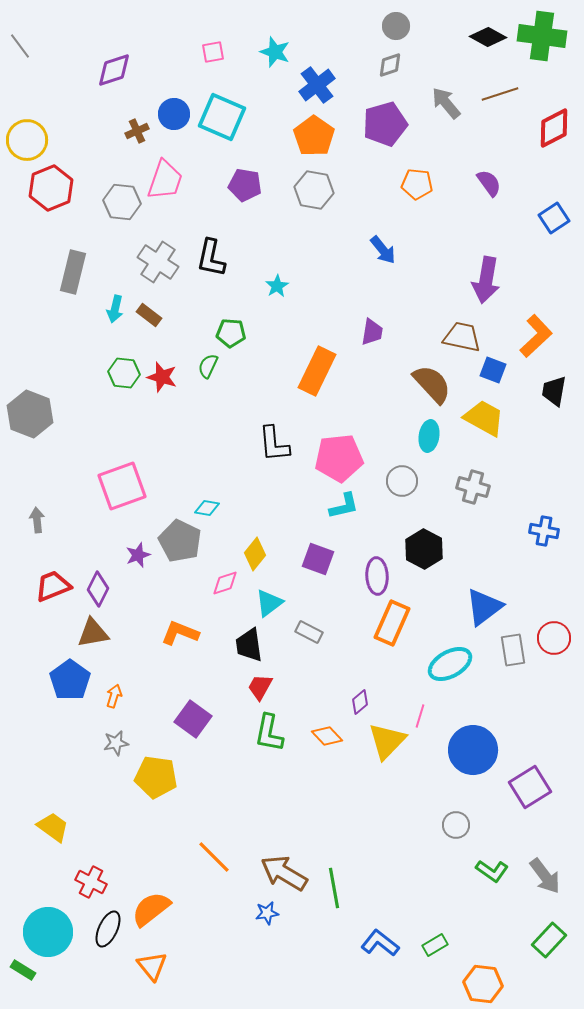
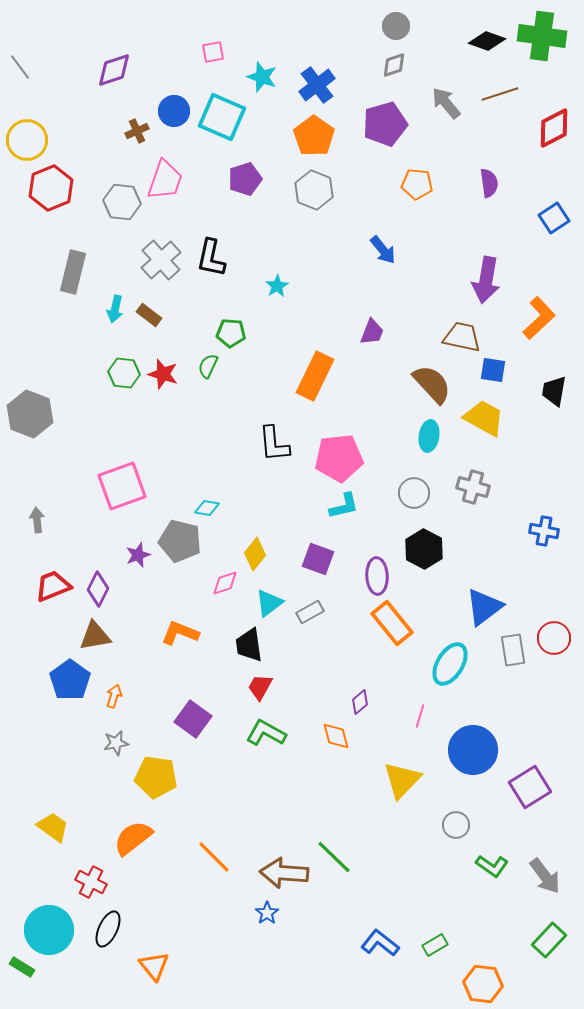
black diamond at (488, 37): moved 1 px left, 4 px down; rotated 9 degrees counterclockwise
gray line at (20, 46): moved 21 px down
cyan star at (275, 52): moved 13 px left, 25 px down
gray diamond at (390, 65): moved 4 px right
blue circle at (174, 114): moved 3 px up
purple semicircle at (489, 183): rotated 28 degrees clockwise
purple pentagon at (245, 185): moved 6 px up; rotated 28 degrees counterclockwise
gray hexagon at (314, 190): rotated 12 degrees clockwise
gray cross at (158, 262): moved 3 px right, 2 px up; rotated 15 degrees clockwise
purple trapezoid at (372, 332): rotated 12 degrees clockwise
orange L-shape at (536, 336): moved 3 px right, 18 px up
blue square at (493, 370): rotated 12 degrees counterclockwise
orange rectangle at (317, 371): moved 2 px left, 5 px down
red star at (162, 377): moved 1 px right, 3 px up
gray circle at (402, 481): moved 12 px right, 12 px down
gray pentagon at (180, 541): rotated 12 degrees counterclockwise
orange rectangle at (392, 623): rotated 63 degrees counterclockwise
gray rectangle at (309, 632): moved 1 px right, 20 px up; rotated 56 degrees counterclockwise
brown triangle at (93, 633): moved 2 px right, 3 px down
cyan ellipse at (450, 664): rotated 30 degrees counterclockwise
green L-shape at (269, 733): moved 3 px left; rotated 108 degrees clockwise
orange diamond at (327, 736): moved 9 px right; rotated 28 degrees clockwise
yellow triangle at (387, 741): moved 15 px right, 39 px down
green L-shape at (492, 871): moved 5 px up
brown arrow at (284, 873): rotated 27 degrees counterclockwise
green line at (334, 888): moved 31 px up; rotated 36 degrees counterclockwise
orange semicircle at (151, 909): moved 18 px left, 71 px up
blue star at (267, 913): rotated 25 degrees counterclockwise
cyan circle at (48, 932): moved 1 px right, 2 px up
orange triangle at (152, 966): moved 2 px right
green rectangle at (23, 970): moved 1 px left, 3 px up
